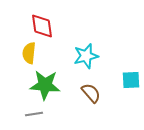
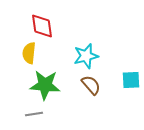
brown semicircle: moved 8 px up
